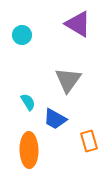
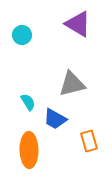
gray triangle: moved 4 px right, 4 px down; rotated 40 degrees clockwise
